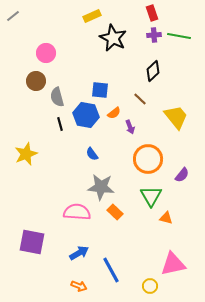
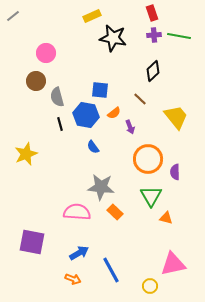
black star: rotated 16 degrees counterclockwise
blue semicircle: moved 1 px right, 7 px up
purple semicircle: moved 7 px left, 3 px up; rotated 140 degrees clockwise
orange arrow: moved 6 px left, 7 px up
